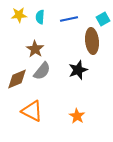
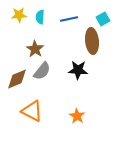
black star: rotated 24 degrees clockwise
